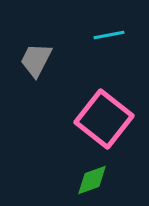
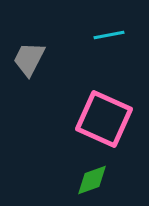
gray trapezoid: moved 7 px left, 1 px up
pink square: rotated 14 degrees counterclockwise
